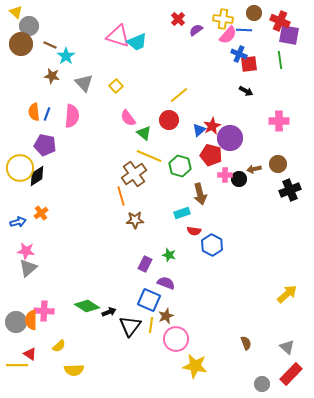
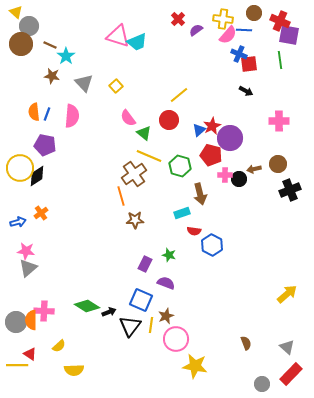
blue square at (149, 300): moved 8 px left
